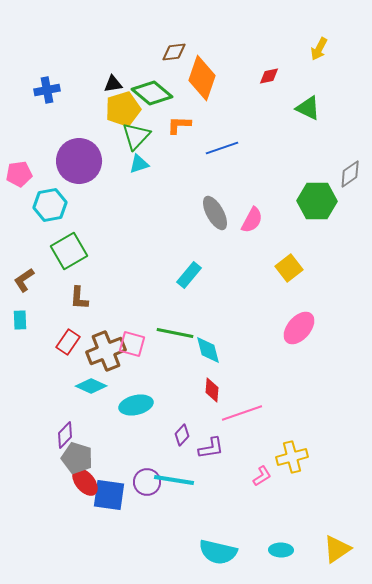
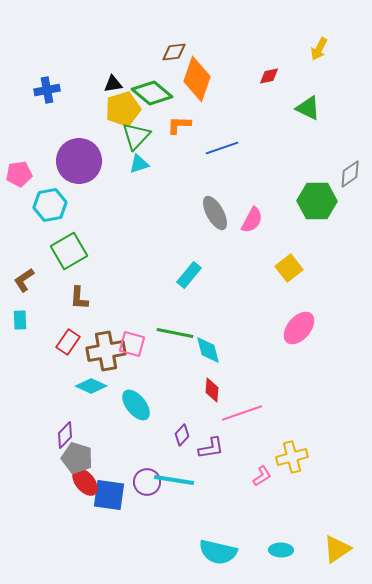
orange diamond at (202, 78): moved 5 px left, 1 px down
brown cross at (106, 351): rotated 12 degrees clockwise
cyan ellipse at (136, 405): rotated 64 degrees clockwise
